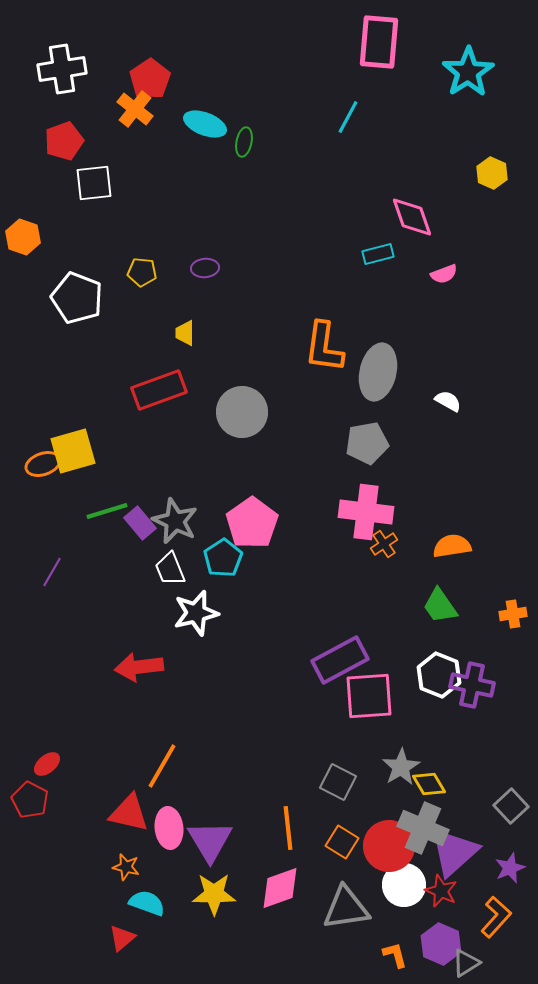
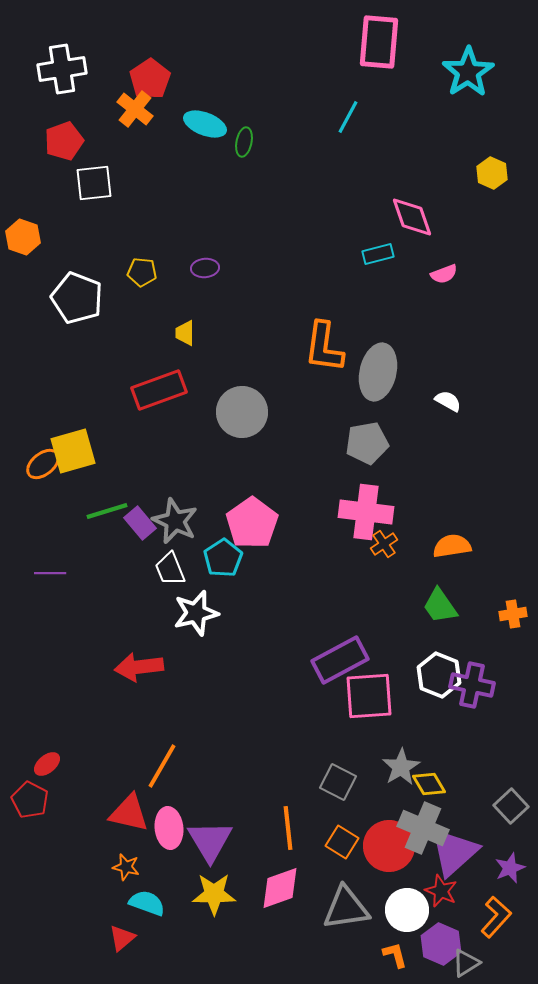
orange ellipse at (43, 464): rotated 20 degrees counterclockwise
purple line at (52, 572): moved 2 px left, 1 px down; rotated 60 degrees clockwise
white circle at (404, 885): moved 3 px right, 25 px down
